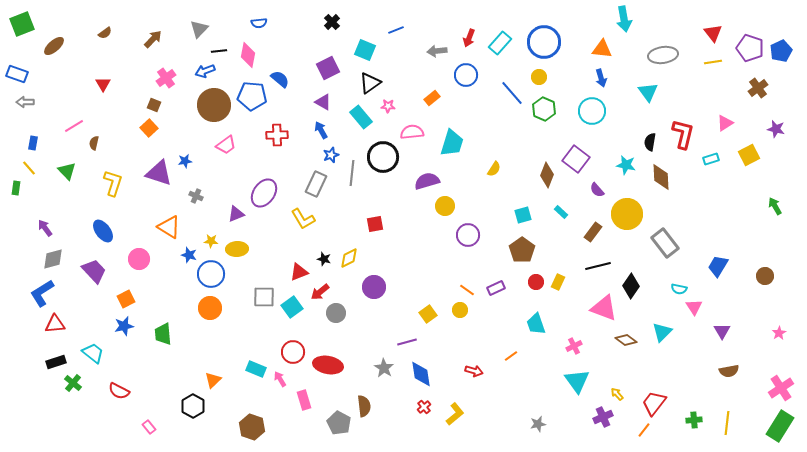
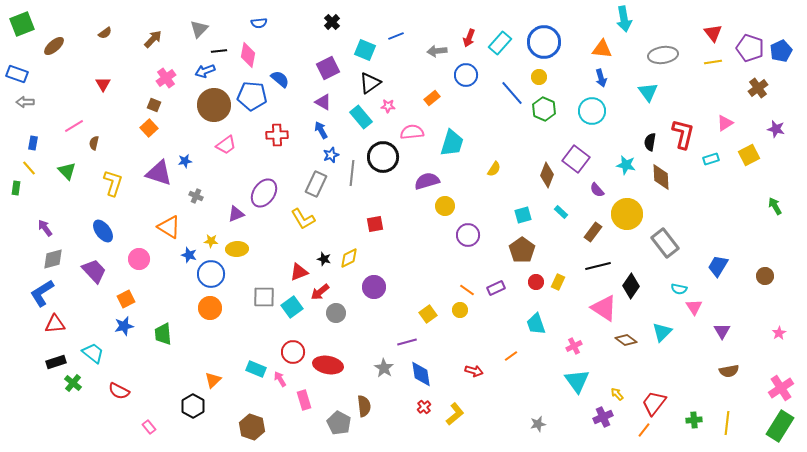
blue line at (396, 30): moved 6 px down
pink triangle at (604, 308): rotated 12 degrees clockwise
